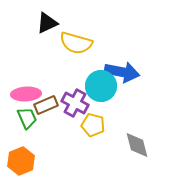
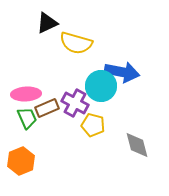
brown rectangle: moved 1 px right, 3 px down
